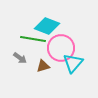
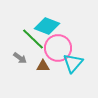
green line: rotated 35 degrees clockwise
pink circle: moved 3 px left
brown triangle: rotated 16 degrees clockwise
